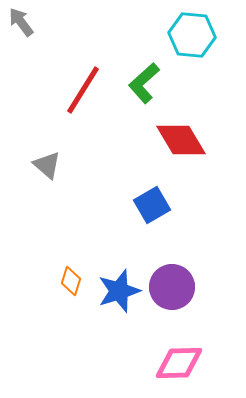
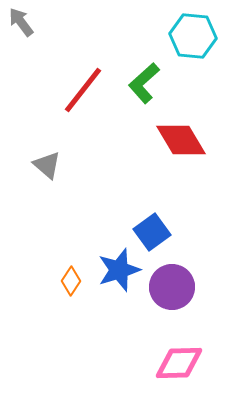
cyan hexagon: moved 1 px right, 1 px down
red line: rotated 6 degrees clockwise
blue square: moved 27 px down; rotated 6 degrees counterclockwise
orange diamond: rotated 16 degrees clockwise
blue star: moved 21 px up
